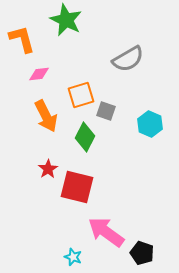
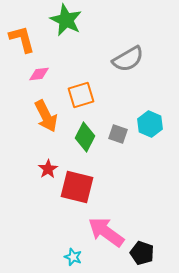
gray square: moved 12 px right, 23 px down
